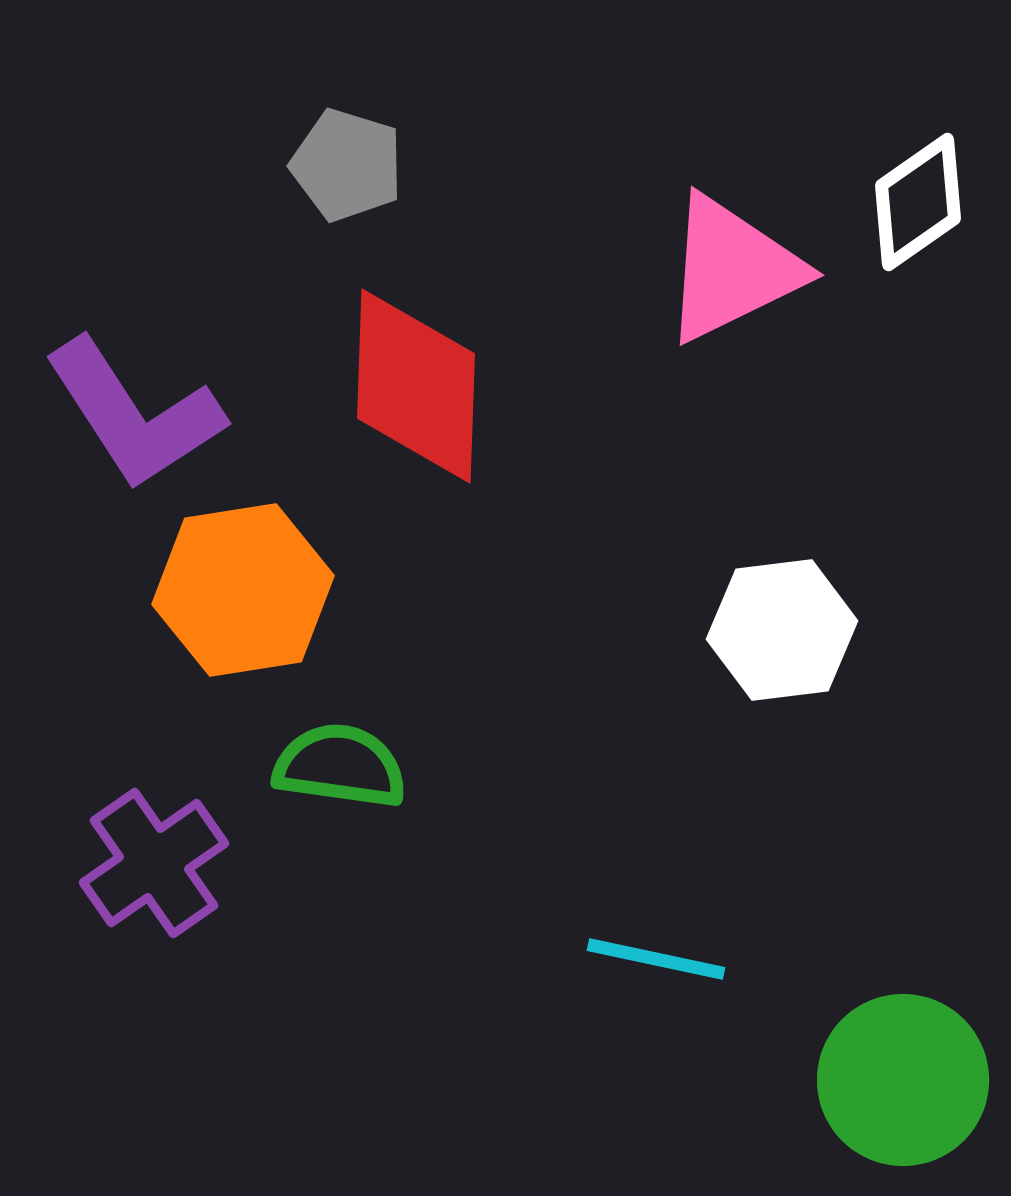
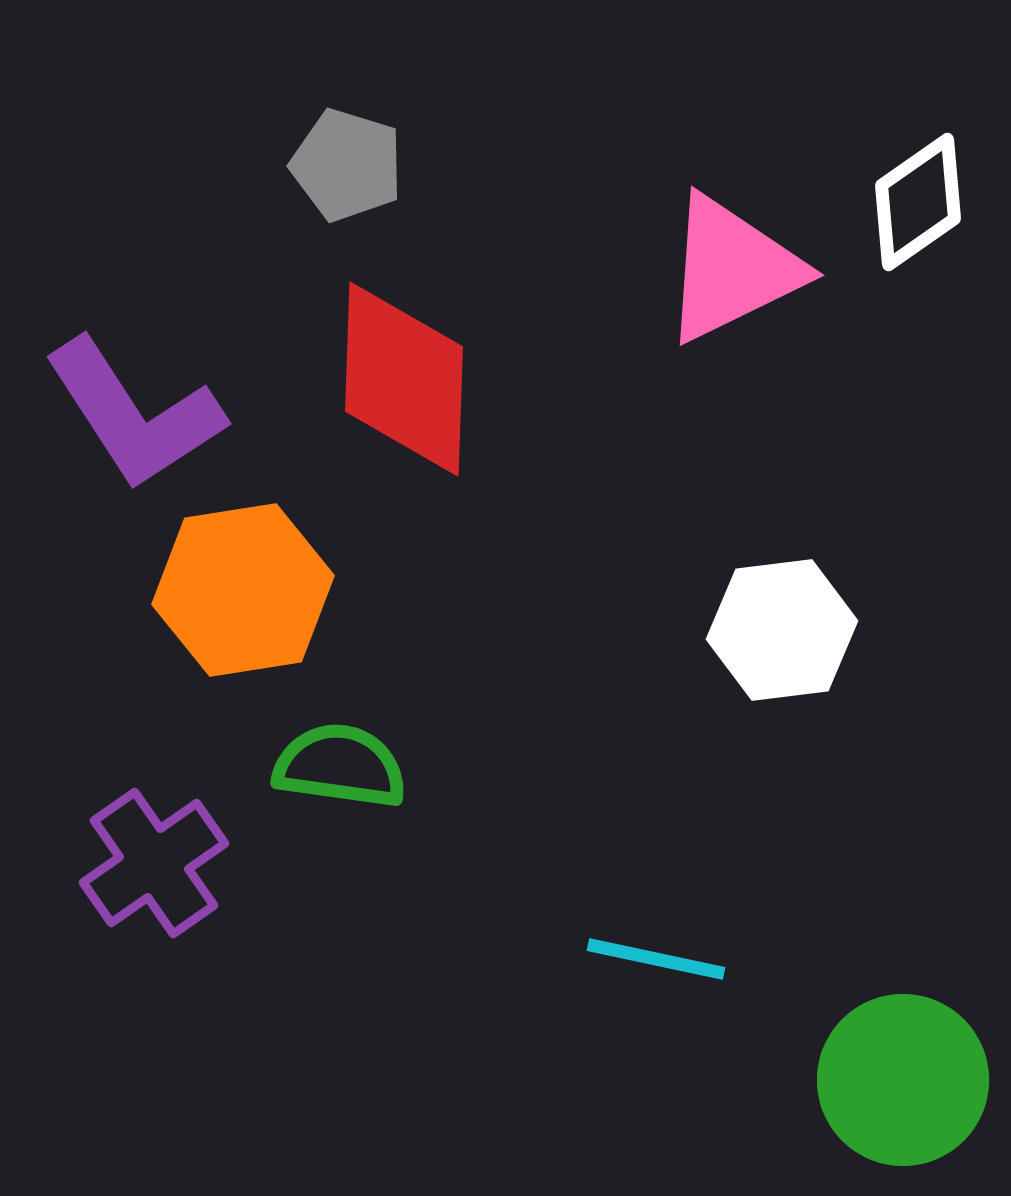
red diamond: moved 12 px left, 7 px up
